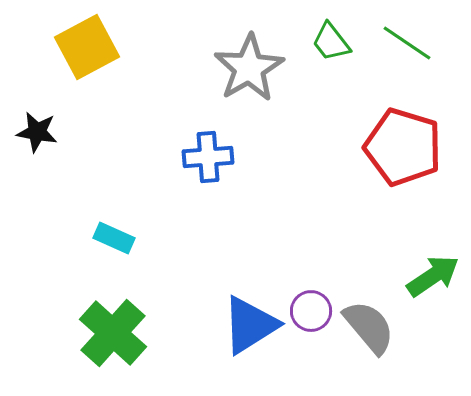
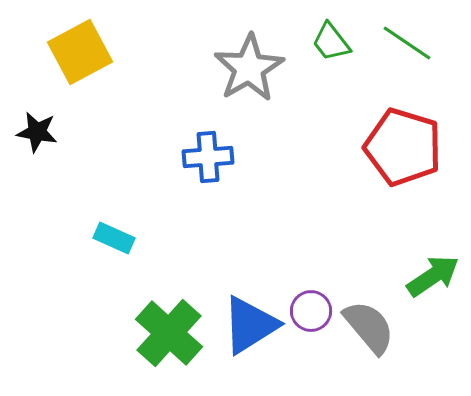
yellow square: moved 7 px left, 5 px down
green cross: moved 56 px right
